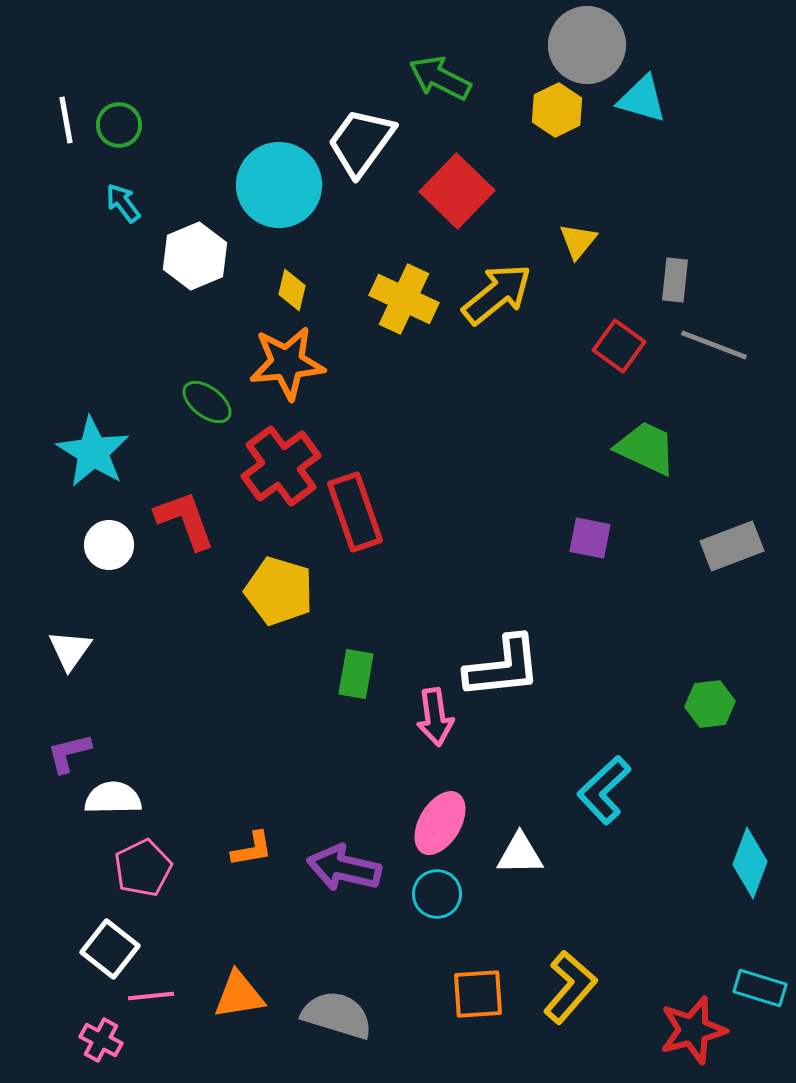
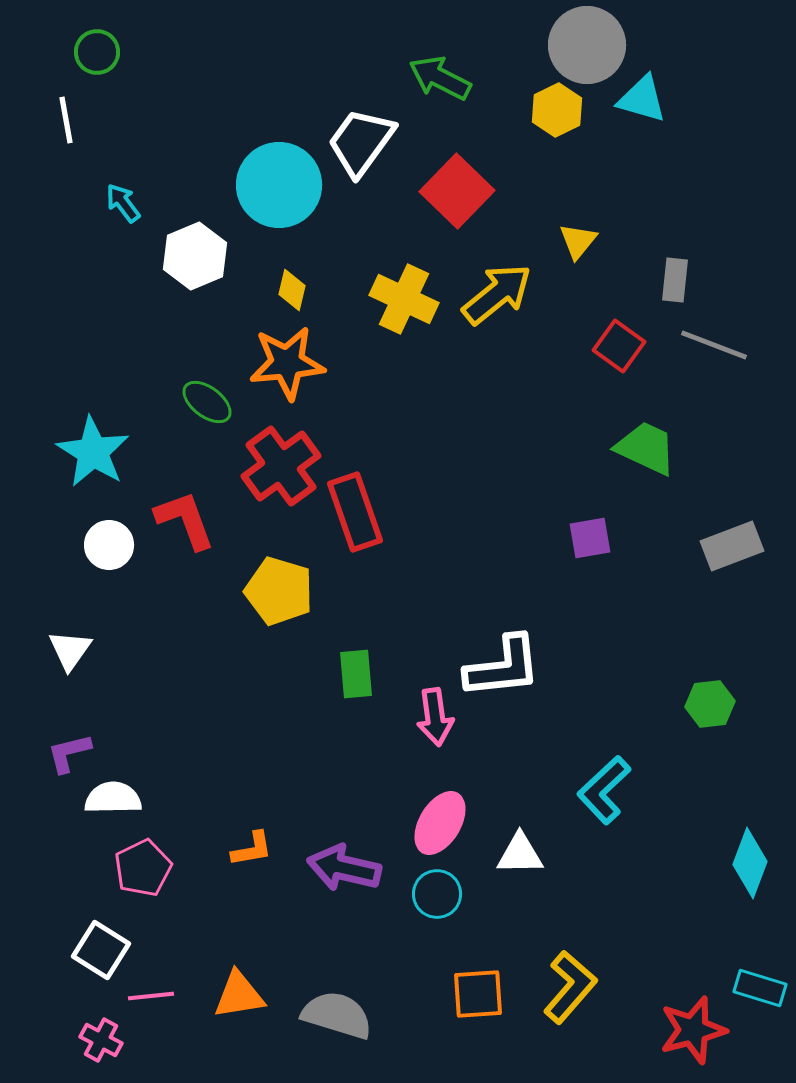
green circle at (119, 125): moved 22 px left, 73 px up
purple square at (590, 538): rotated 21 degrees counterclockwise
green rectangle at (356, 674): rotated 15 degrees counterclockwise
white square at (110, 949): moved 9 px left, 1 px down; rotated 6 degrees counterclockwise
